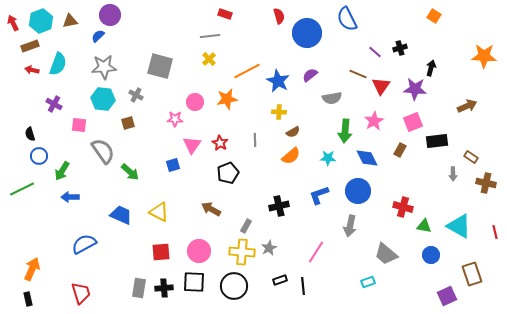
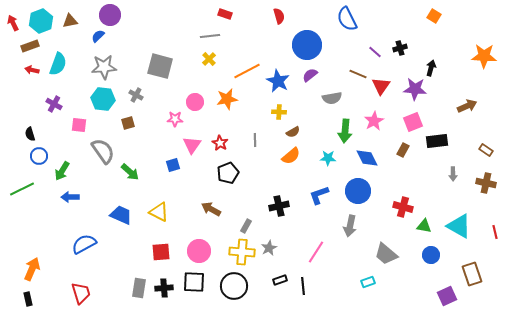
blue circle at (307, 33): moved 12 px down
brown rectangle at (400, 150): moved 3 px right
brown rectangle at (471, 157): moved 15 px right, 7 px up
